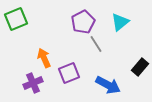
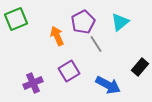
orange arrow: moved 13 px right, 22 px up
purple square: moved 2 px up; rotated 10 degrees counterclockwise
